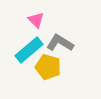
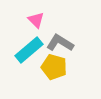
yellow pentagon: moved 6 px right
